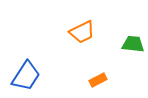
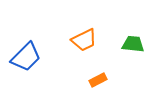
orange trapezoid: moved 2 px right, 8 px down
blue trapezoid: moved 19 px up; rotated 12 degrees clockwise
